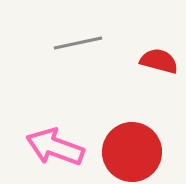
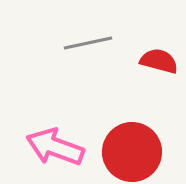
gray line: moved 10 px right
